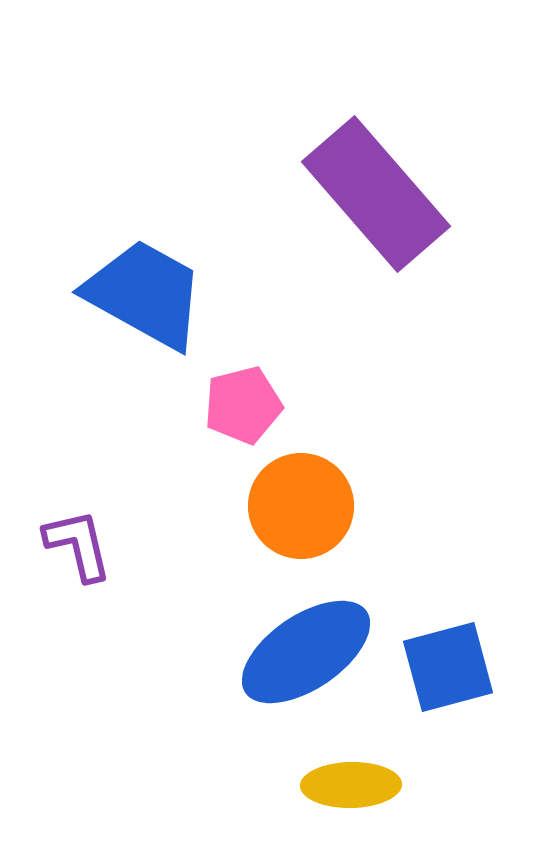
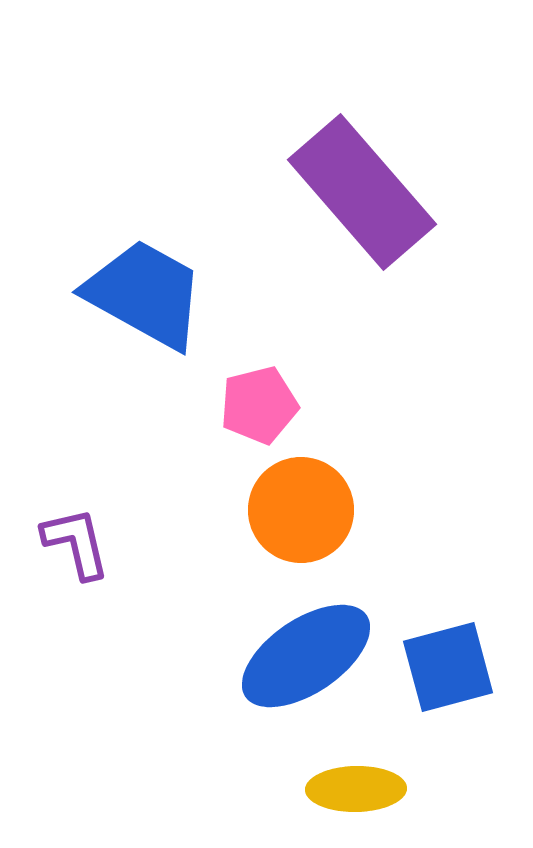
purple rectangle: moved 14 px left, 2 px up
pink pentagon: moved 16 px right
orange circle: moved 4 px down
purple L-shape: moved 2 px left, 2 px up
blue ellipse: moved 4 px down
yellow ellipse: moved 5 px right, 4 px down
